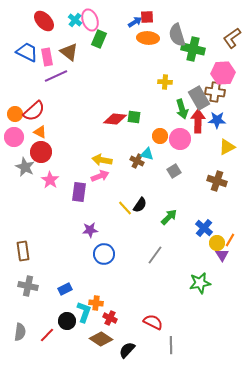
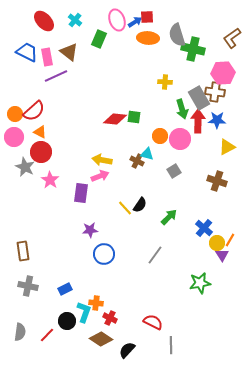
pink ellipse at (90, 20): moved 27 px right
purple rectangle at (79, 192): moved 2 px right, 1 px down
